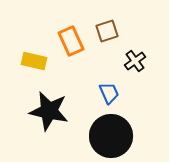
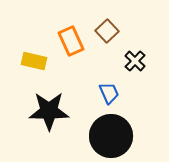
brown square: rotated 25 degrees counterclockwise
black cross: rotated 10 degrees counterclockwise
black star: rotated 12 degrees counterclockwise
